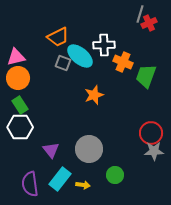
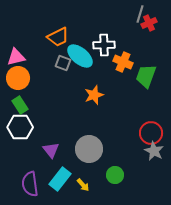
gray star: rotated 30 degrees clockwise
yellow arrow: rotated 40 degrees clockwise
